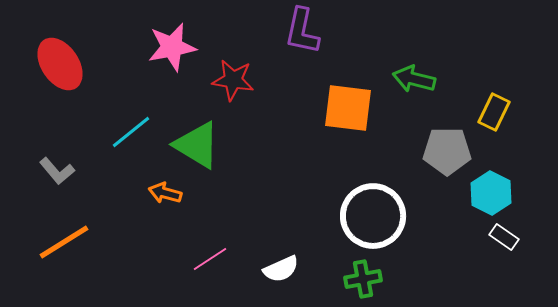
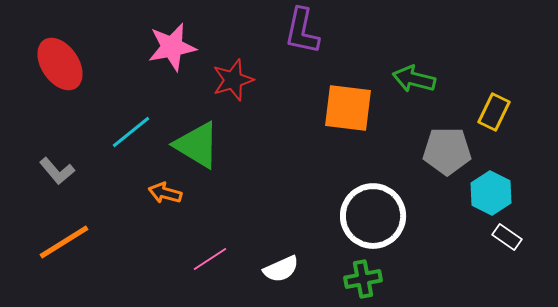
red star: rotated 27 degrees counterclockwise
white rectangle: moved 3 px right
